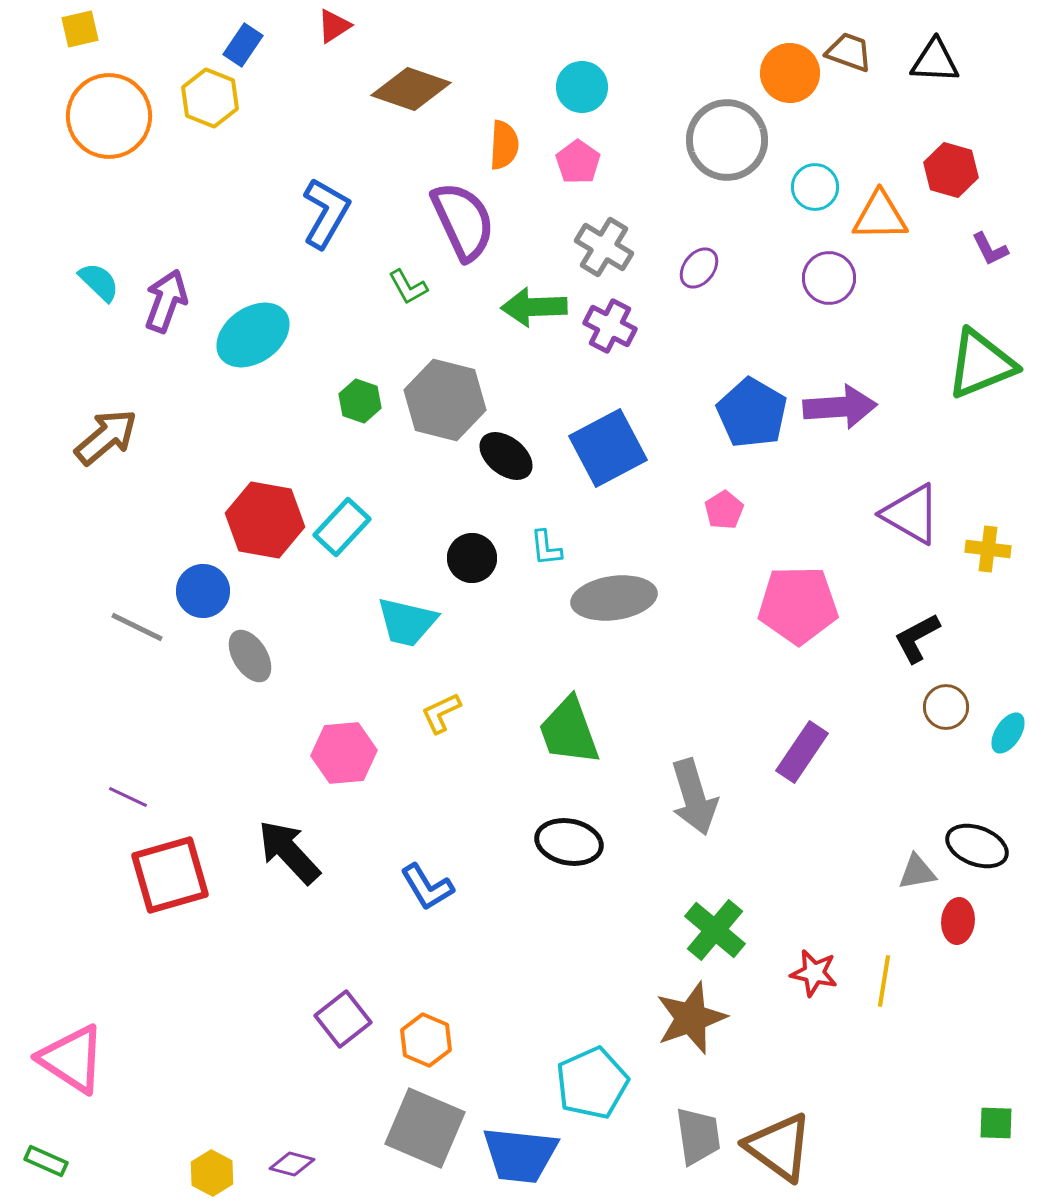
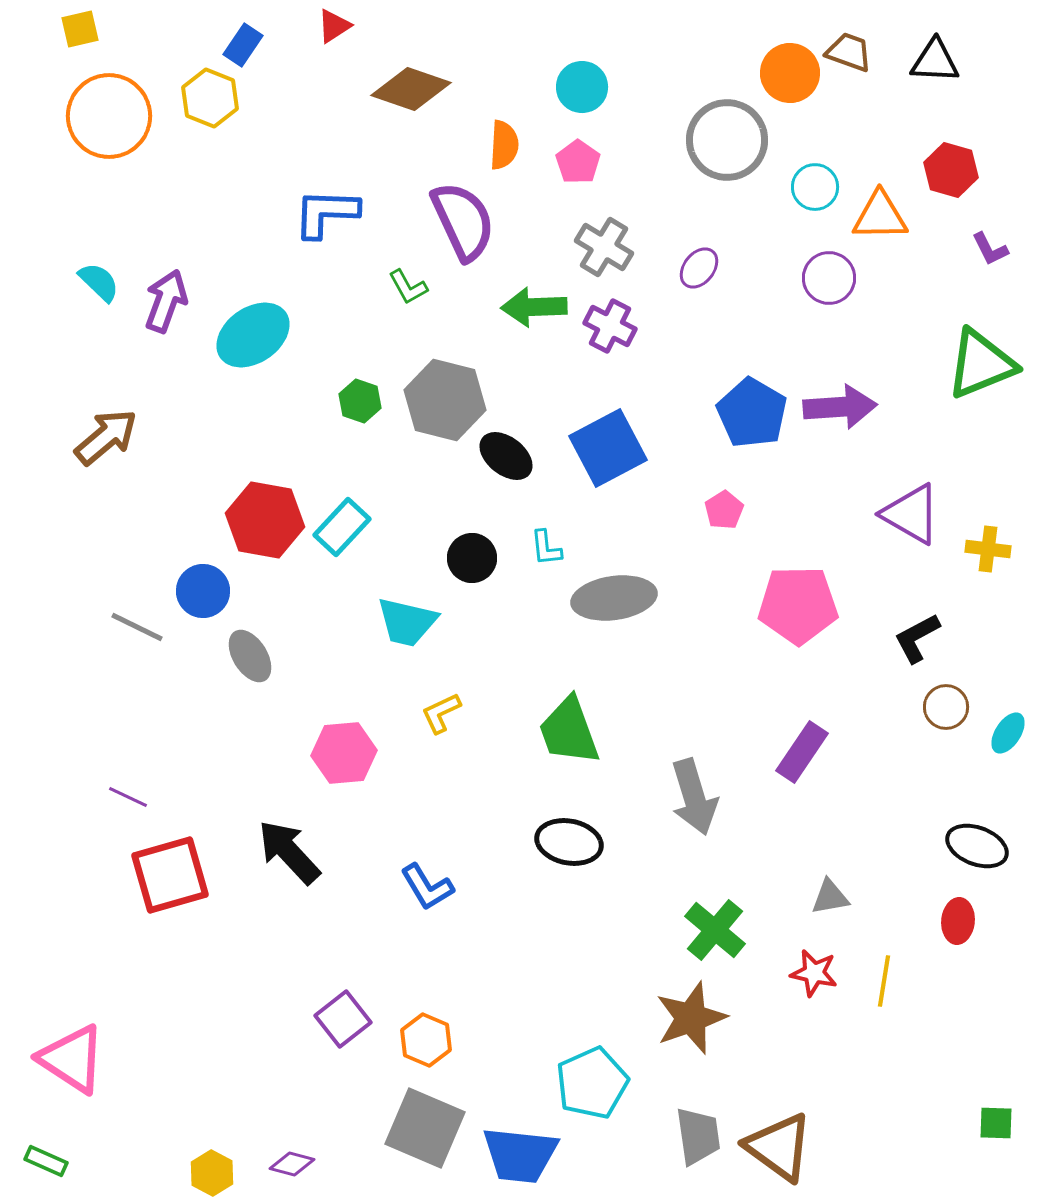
blue L-shape at (326, 213): rotated 118 degrees counterclockwise
gray triangle at (917, 872): moved 87 px left, 25 px down
